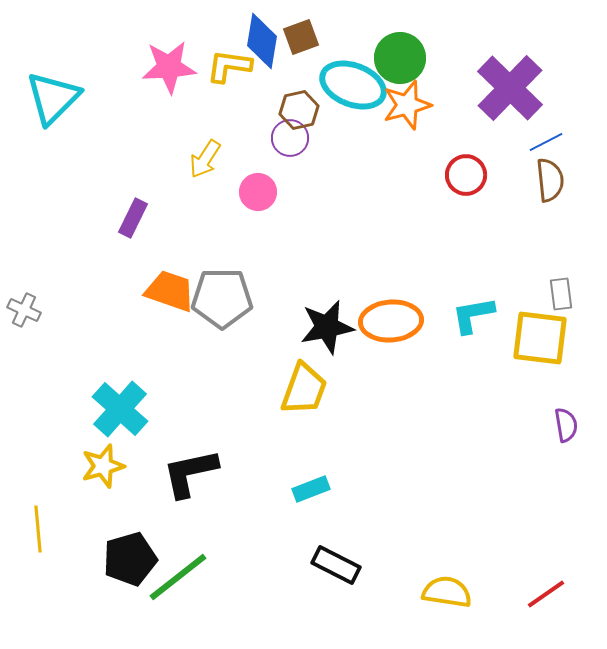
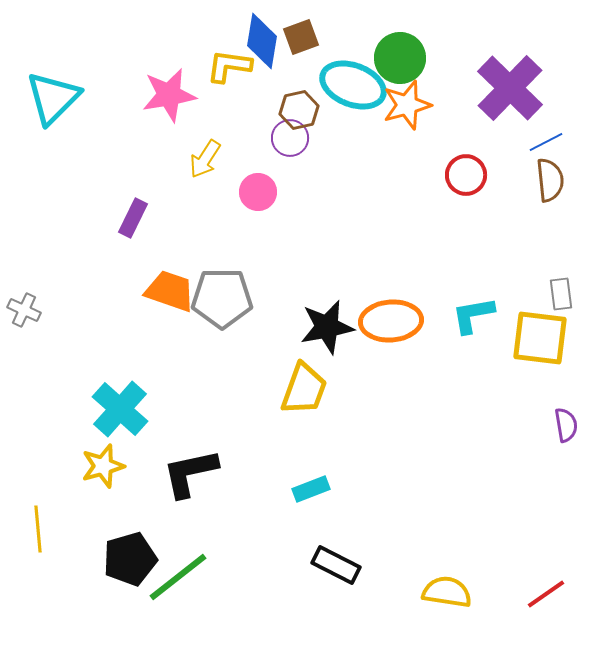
pink star: moved 28 px down; rotated 6 degrees counterclockwise
